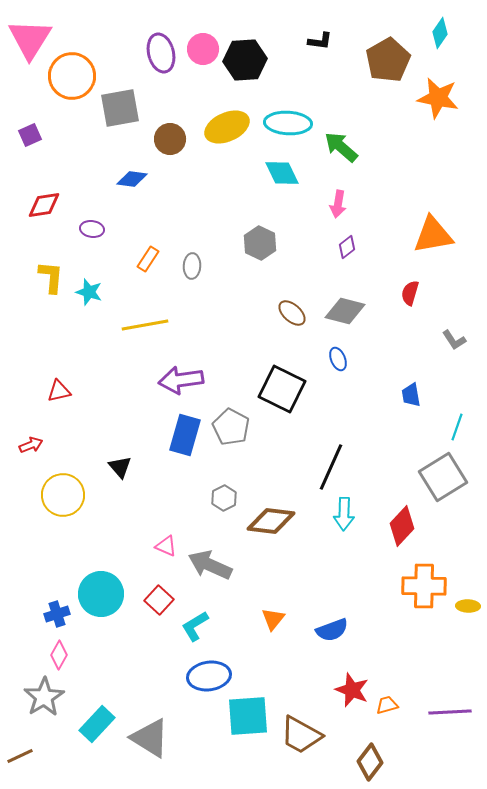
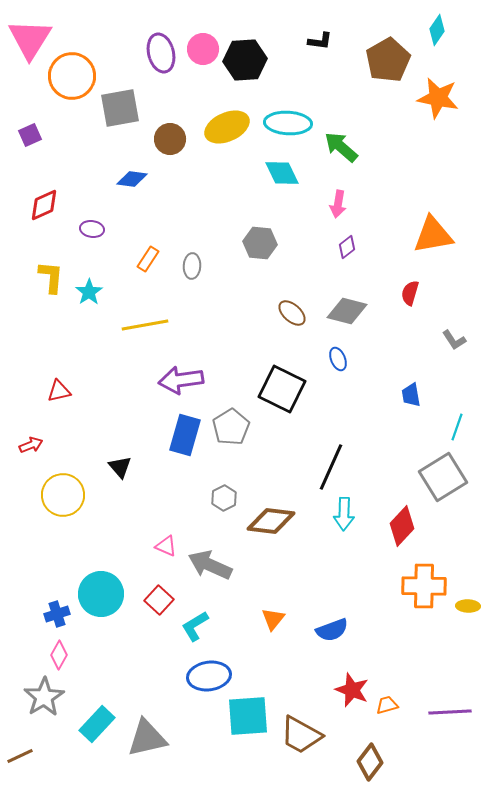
cyan diamond at (440, 33): moved 3 px left, 3 px up
red diamond at (44, 205): rotated 16 degrees counterclockwise
gray hexagon at (260, 243): rotated 20 degrees counterclockwise
cyan star at (89, 292): rotated 20 degrees clockwise
gray diamond at (345, 311): moved 2 px right
gray pentagon at (231, 427): rotated 12 degrees clockwise
gray triangle at (150, 738): moved 3 px left; rotated 45 degrees counterclockwise
